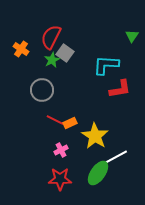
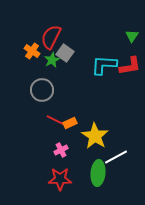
orange cross: moved 11 px right, 2 px down
cyan L-shape: moved 2 px left
red L-shape: moved 10 px right, 23 px up
green ellipse: rotated 30 degrees counterclockwise
